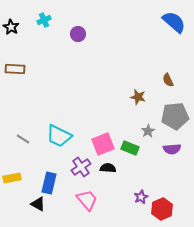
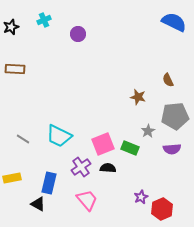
blue semicircle: rotated 15 degrees counterclockwise
black star: rotated 21 degrees clockwise
